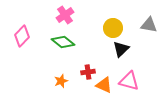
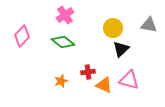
pink triangle: moved 1 px up
